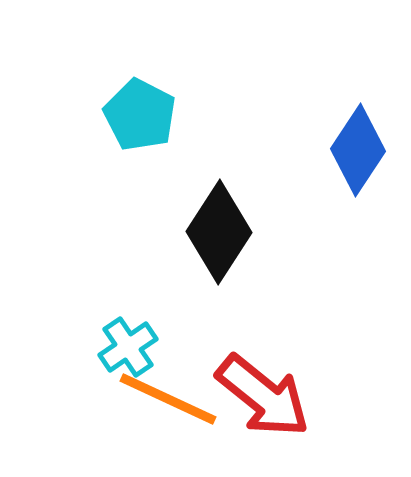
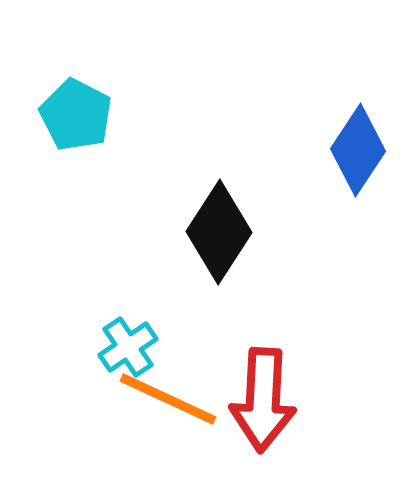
cyan pentagon: moved 64 px left
red arrow: moved 4 px down; rotated 54 degrees clockwise
